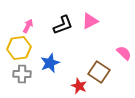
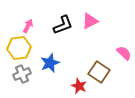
gray cross: rotated 24 degrees counterclockwise
